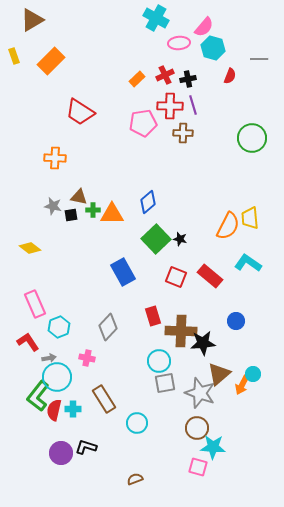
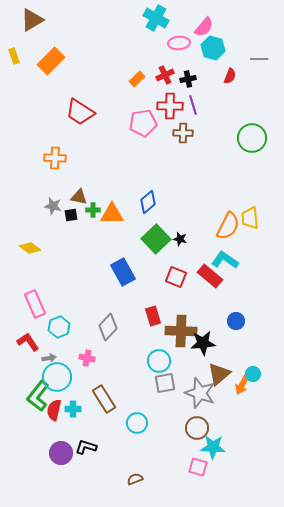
cyan L-shape at (248, 263): moved 23 px left, 3 px up
